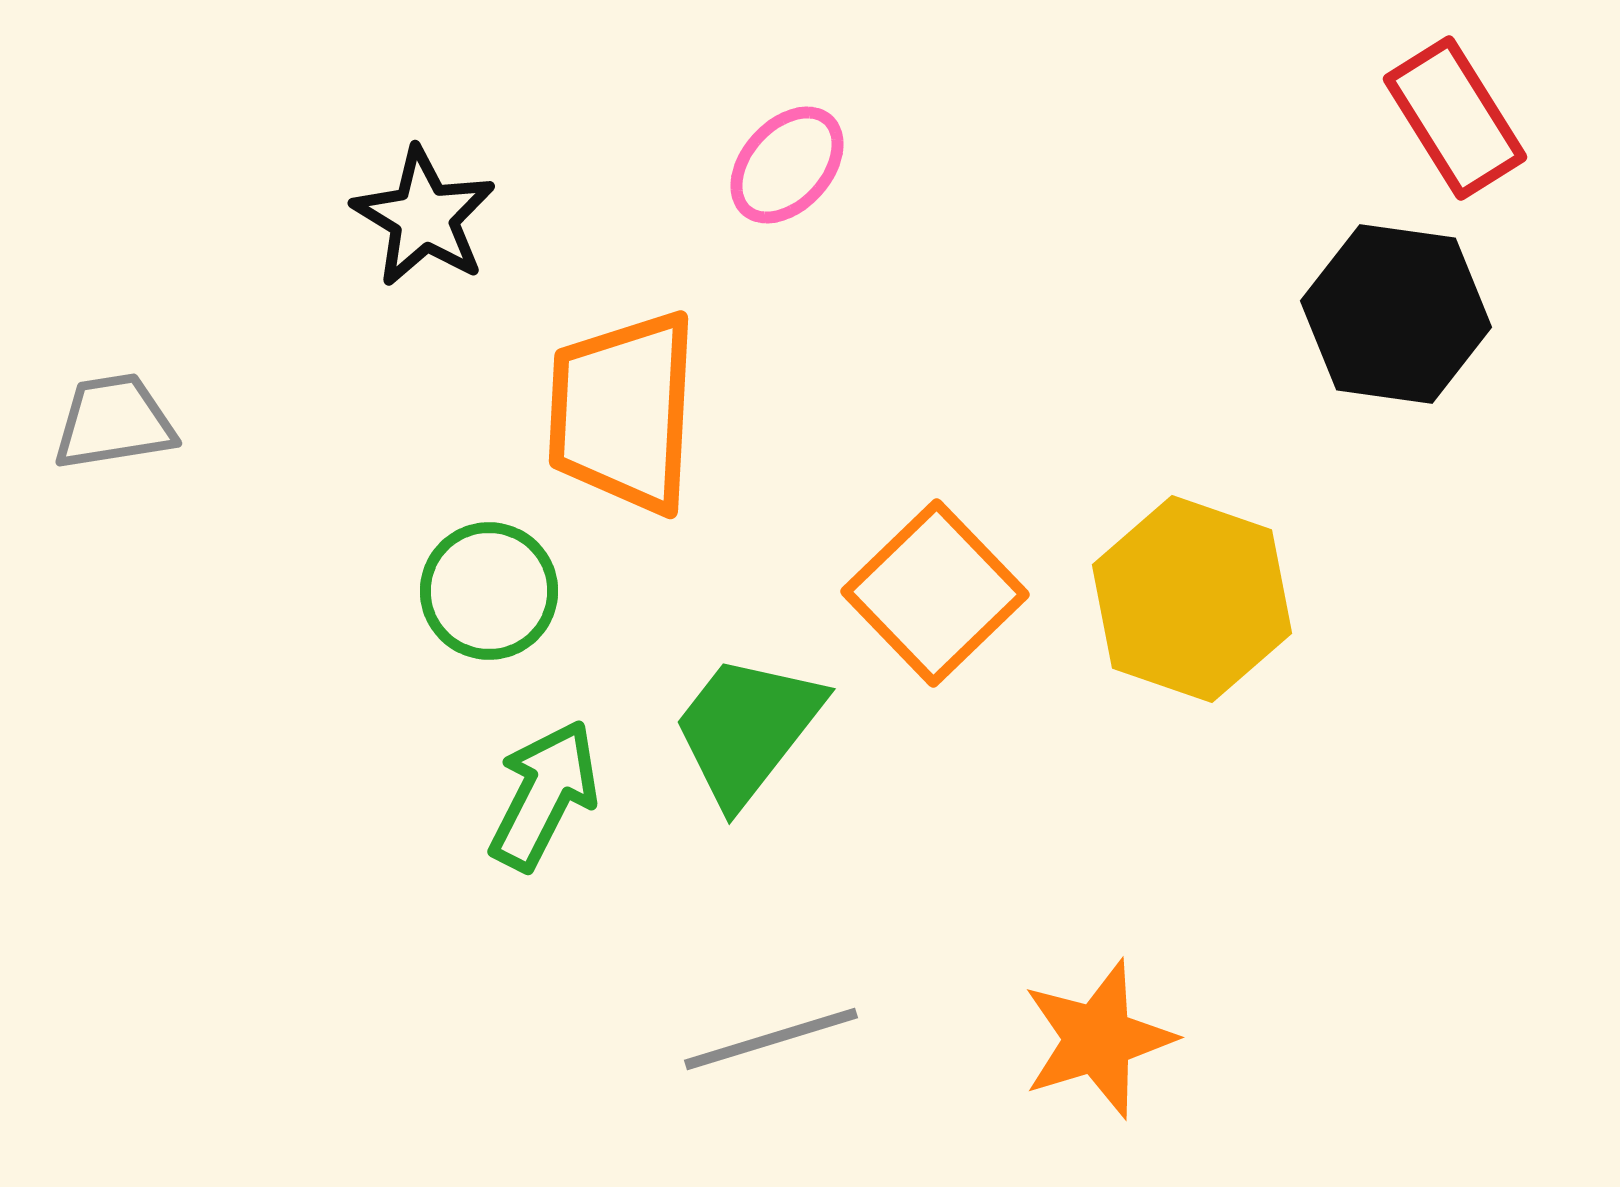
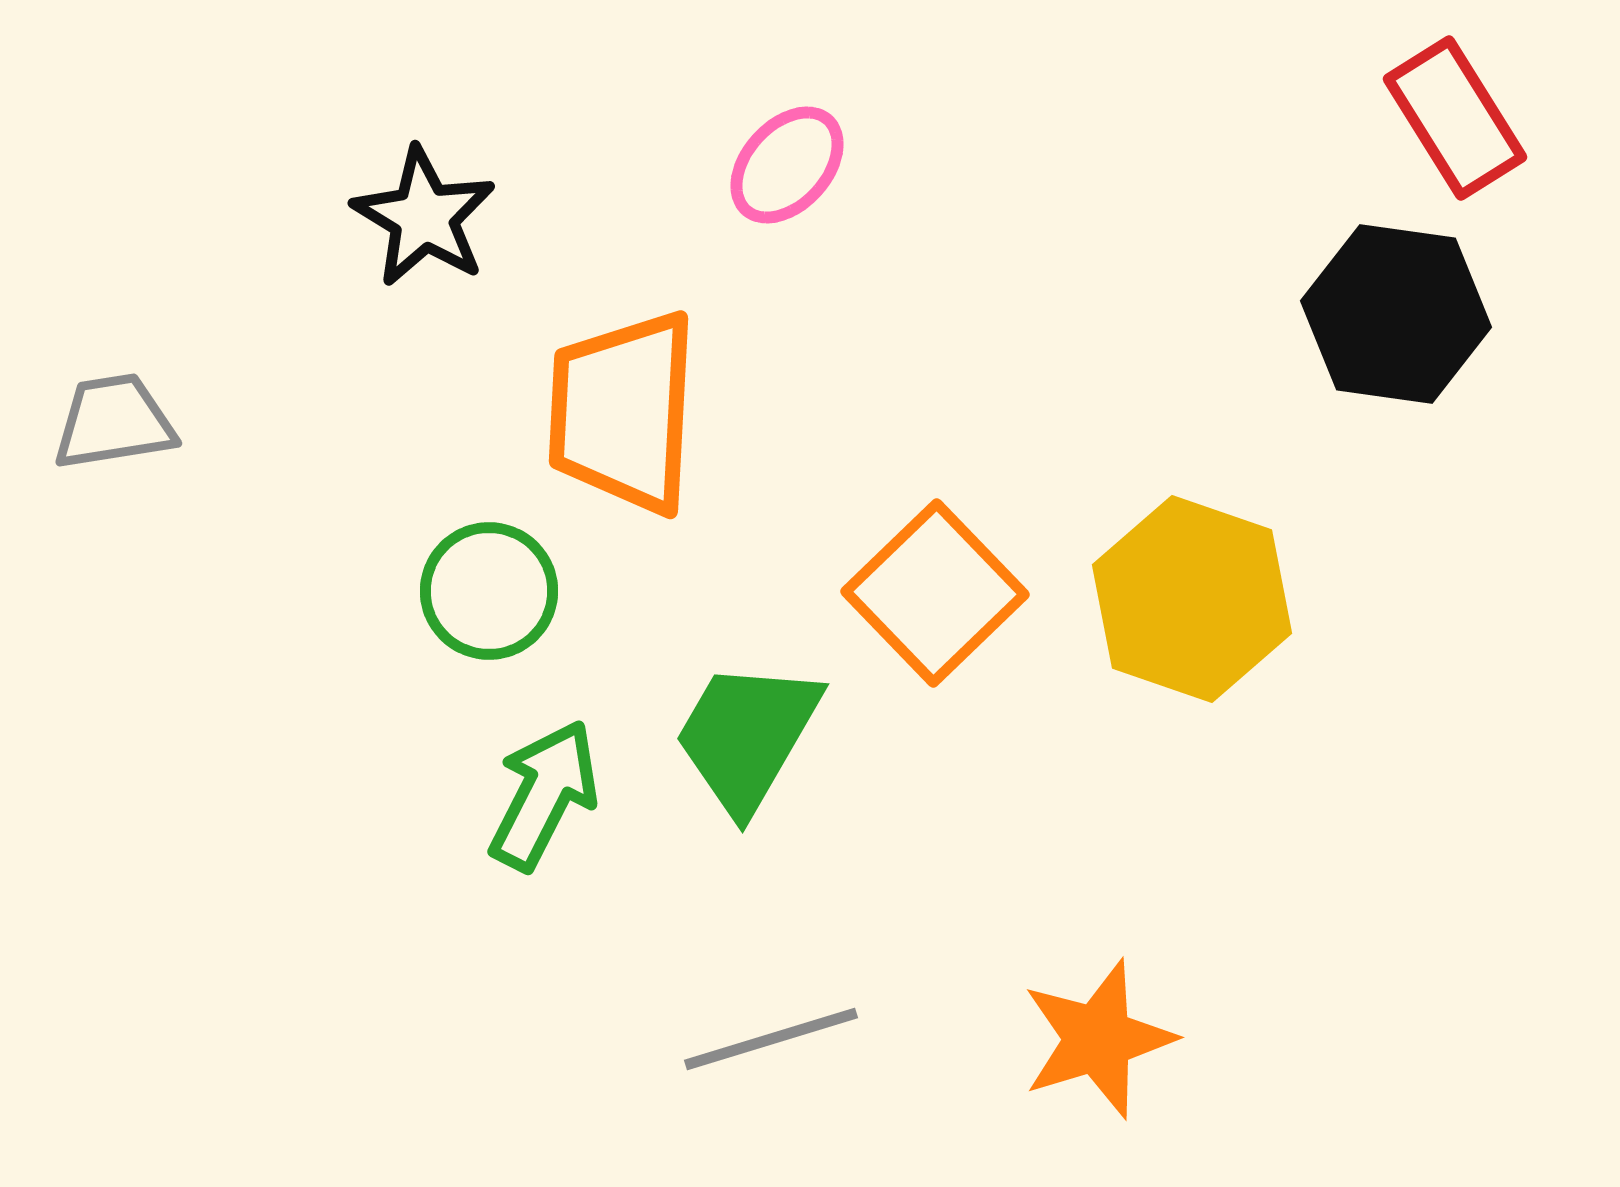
green trapezoid: moved 7 px down; rotated 8 degrees counterclockwise
